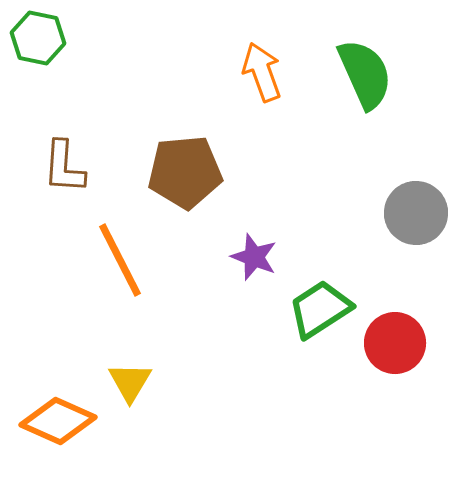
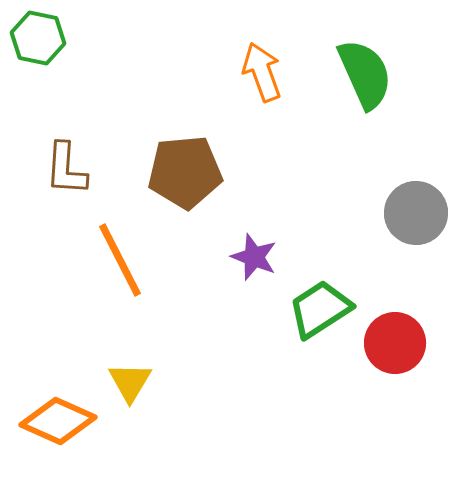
brown L-shape: moved 2 px right, 2 px down
